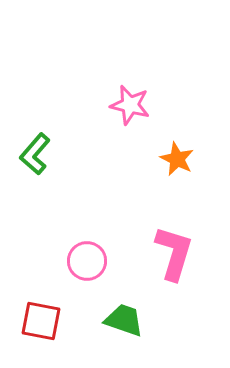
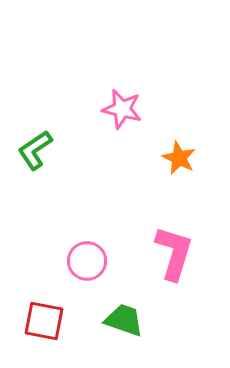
pink star: moved 8 px left, 4 px down
green L-shape: moved 4 px up; rotated 15 degrees clockwise
orange star: moved 2 px right, 1 px up
red square: moved 3 px right
